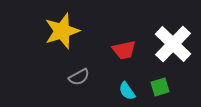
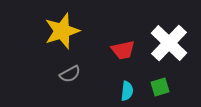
white cross: moved 4 px left, 1 px up
red trapezoid: moved 1 px left
gray semicircle: moved 9 px left, 3 px up
cyan semicircle: rotated 138 degrees counterclockwise
